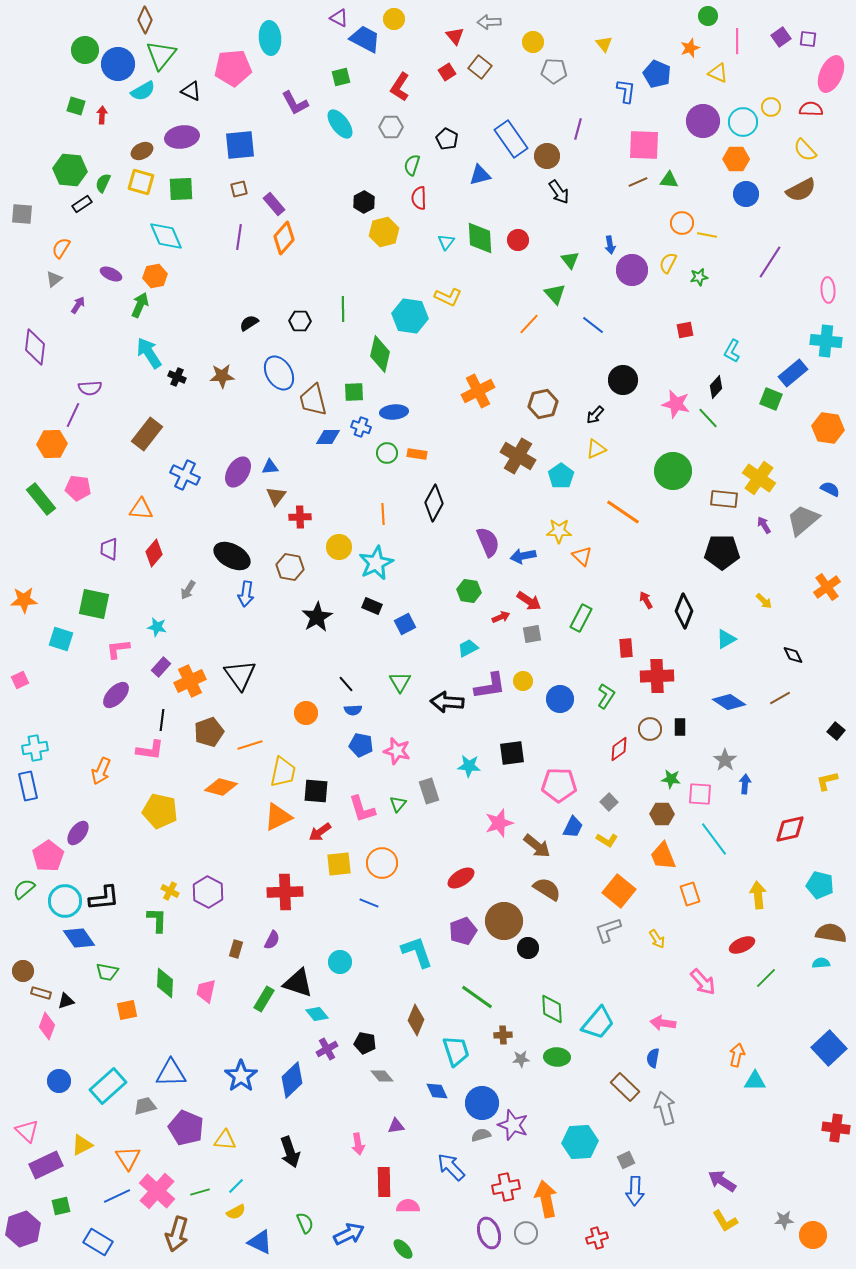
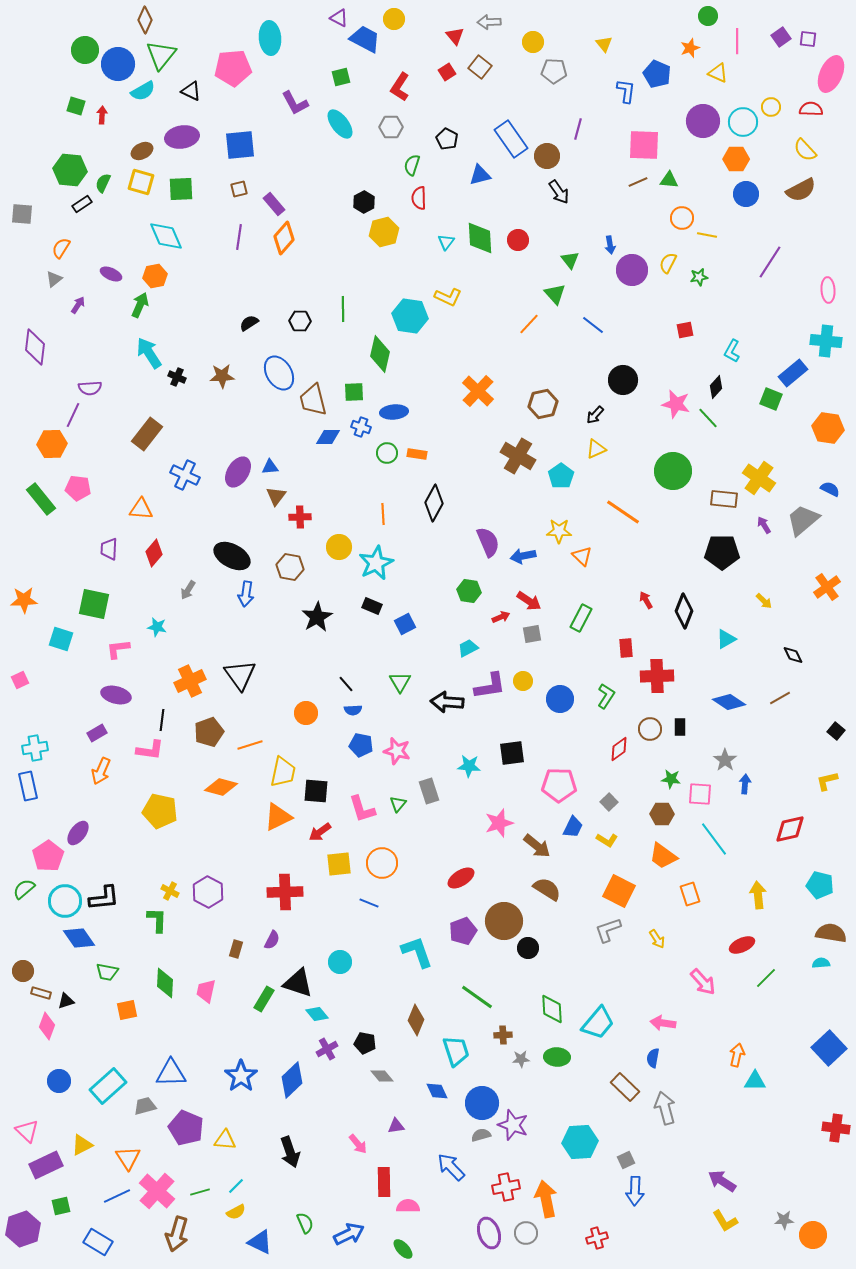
orange circle at (682, 223): moved 5 px up
orange cross at (478, 391): rotated 20 degrees counterclockwise
purple rectangle at (161, 667): moved 64 px left, 66 px down; rotated 18 degrees clockwise
purple ellipse at (116, 695): rotated 60 degrees clockwise
orange trapezoid at (663, 856): rotated 32 degrees counterclockwise
orange square at (619, 891): rotated 12 degrees counterclockwise
pink arrow at (358, 1144): rotated 30 degrees counterclockwise
